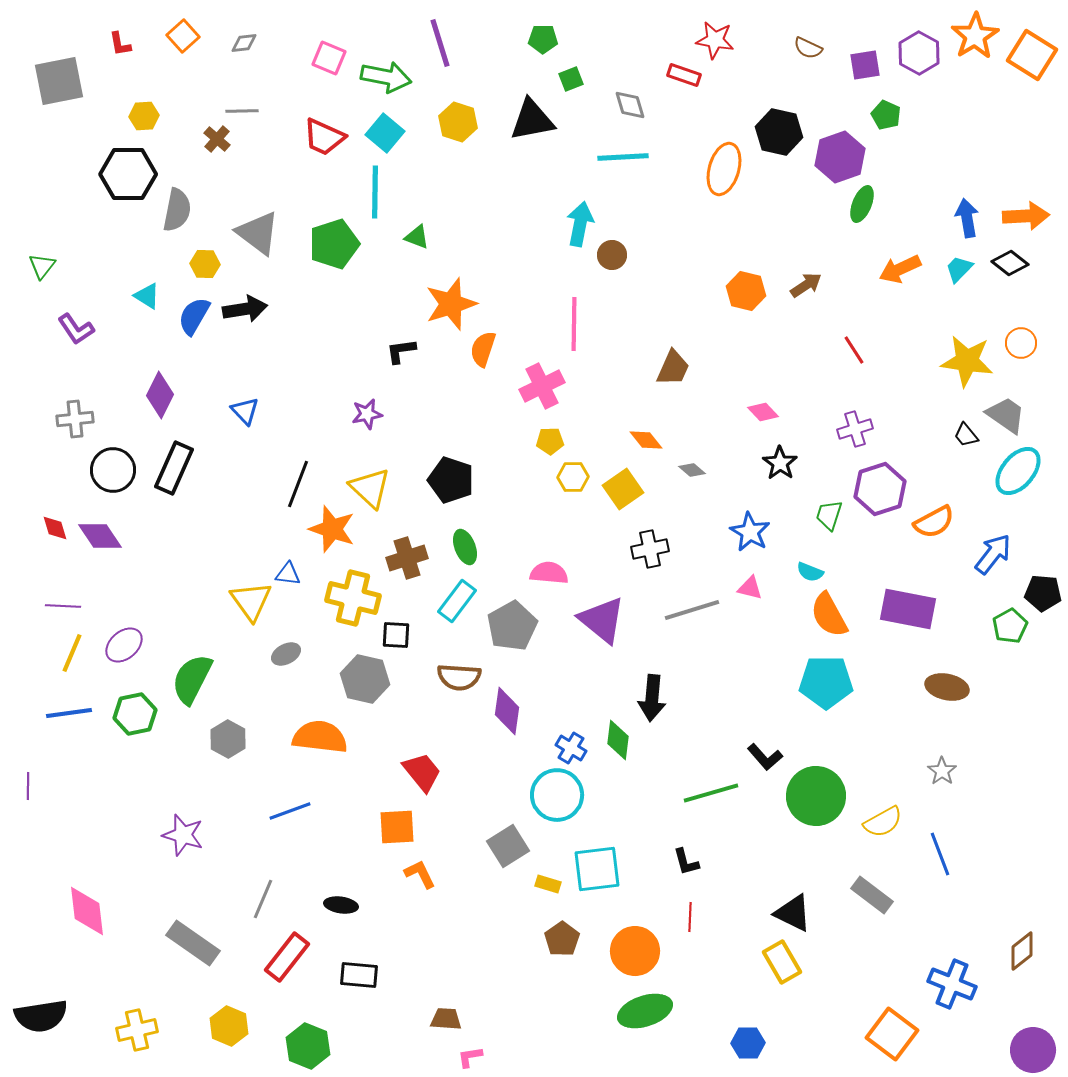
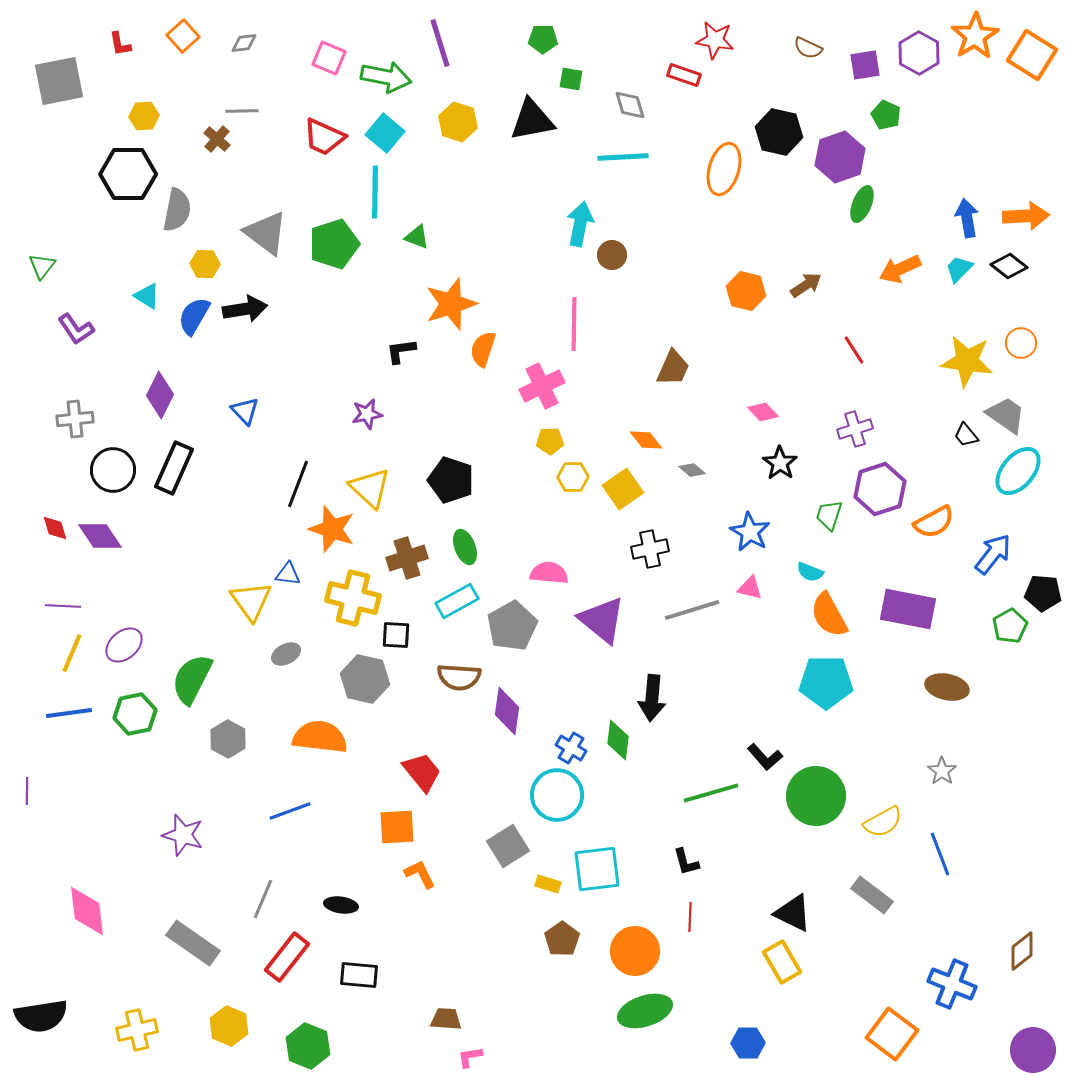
green square at (571, 79): rotated 30 degrees clockwise
gray triangle at (258, 233): moved 8 px right
black diamond at (1010, 263): moved 1 px left, 3 px down
cyan rectangle at (457, 601): rotated 24 degrees clockwise
purple line at (28, 786): moved 1 px left, 5 px down
